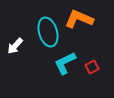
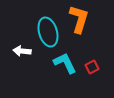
orange L-shape: rotated 84 degrees clockwise
white arrow: moved 7 px right, 5 px down; rotated 54 degrees clockwise
cyan L-shape: rotated 90 degrees clockwise
